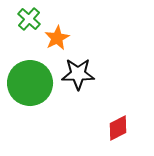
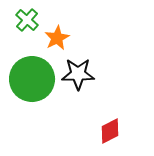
green cross: moved 2 px left, 1 px down
green circle: moved 2 px right, 4 px up
red diamond: moved 8 px left, 3 px down
